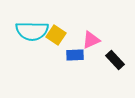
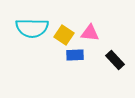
cyan semicircle: moved 3 px up
yellow square: moved 8 px right
pink triangle: moved 1 px left, 7 px up; rotated 30 degrees clockwise
